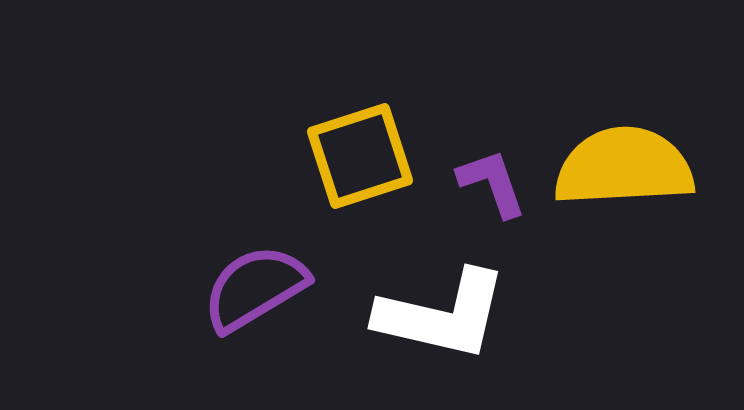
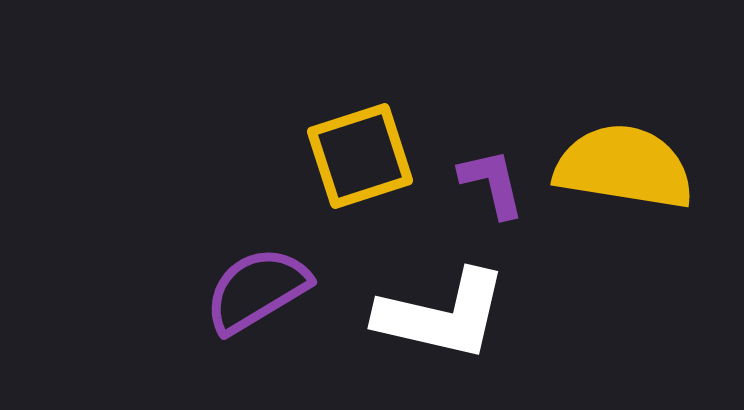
yellow semicircle: rotated 12 degrees clockwise
purple L-shape: rotated 6 degrees clockwise
purple semicircle: moved 2 px right, 2 px down
